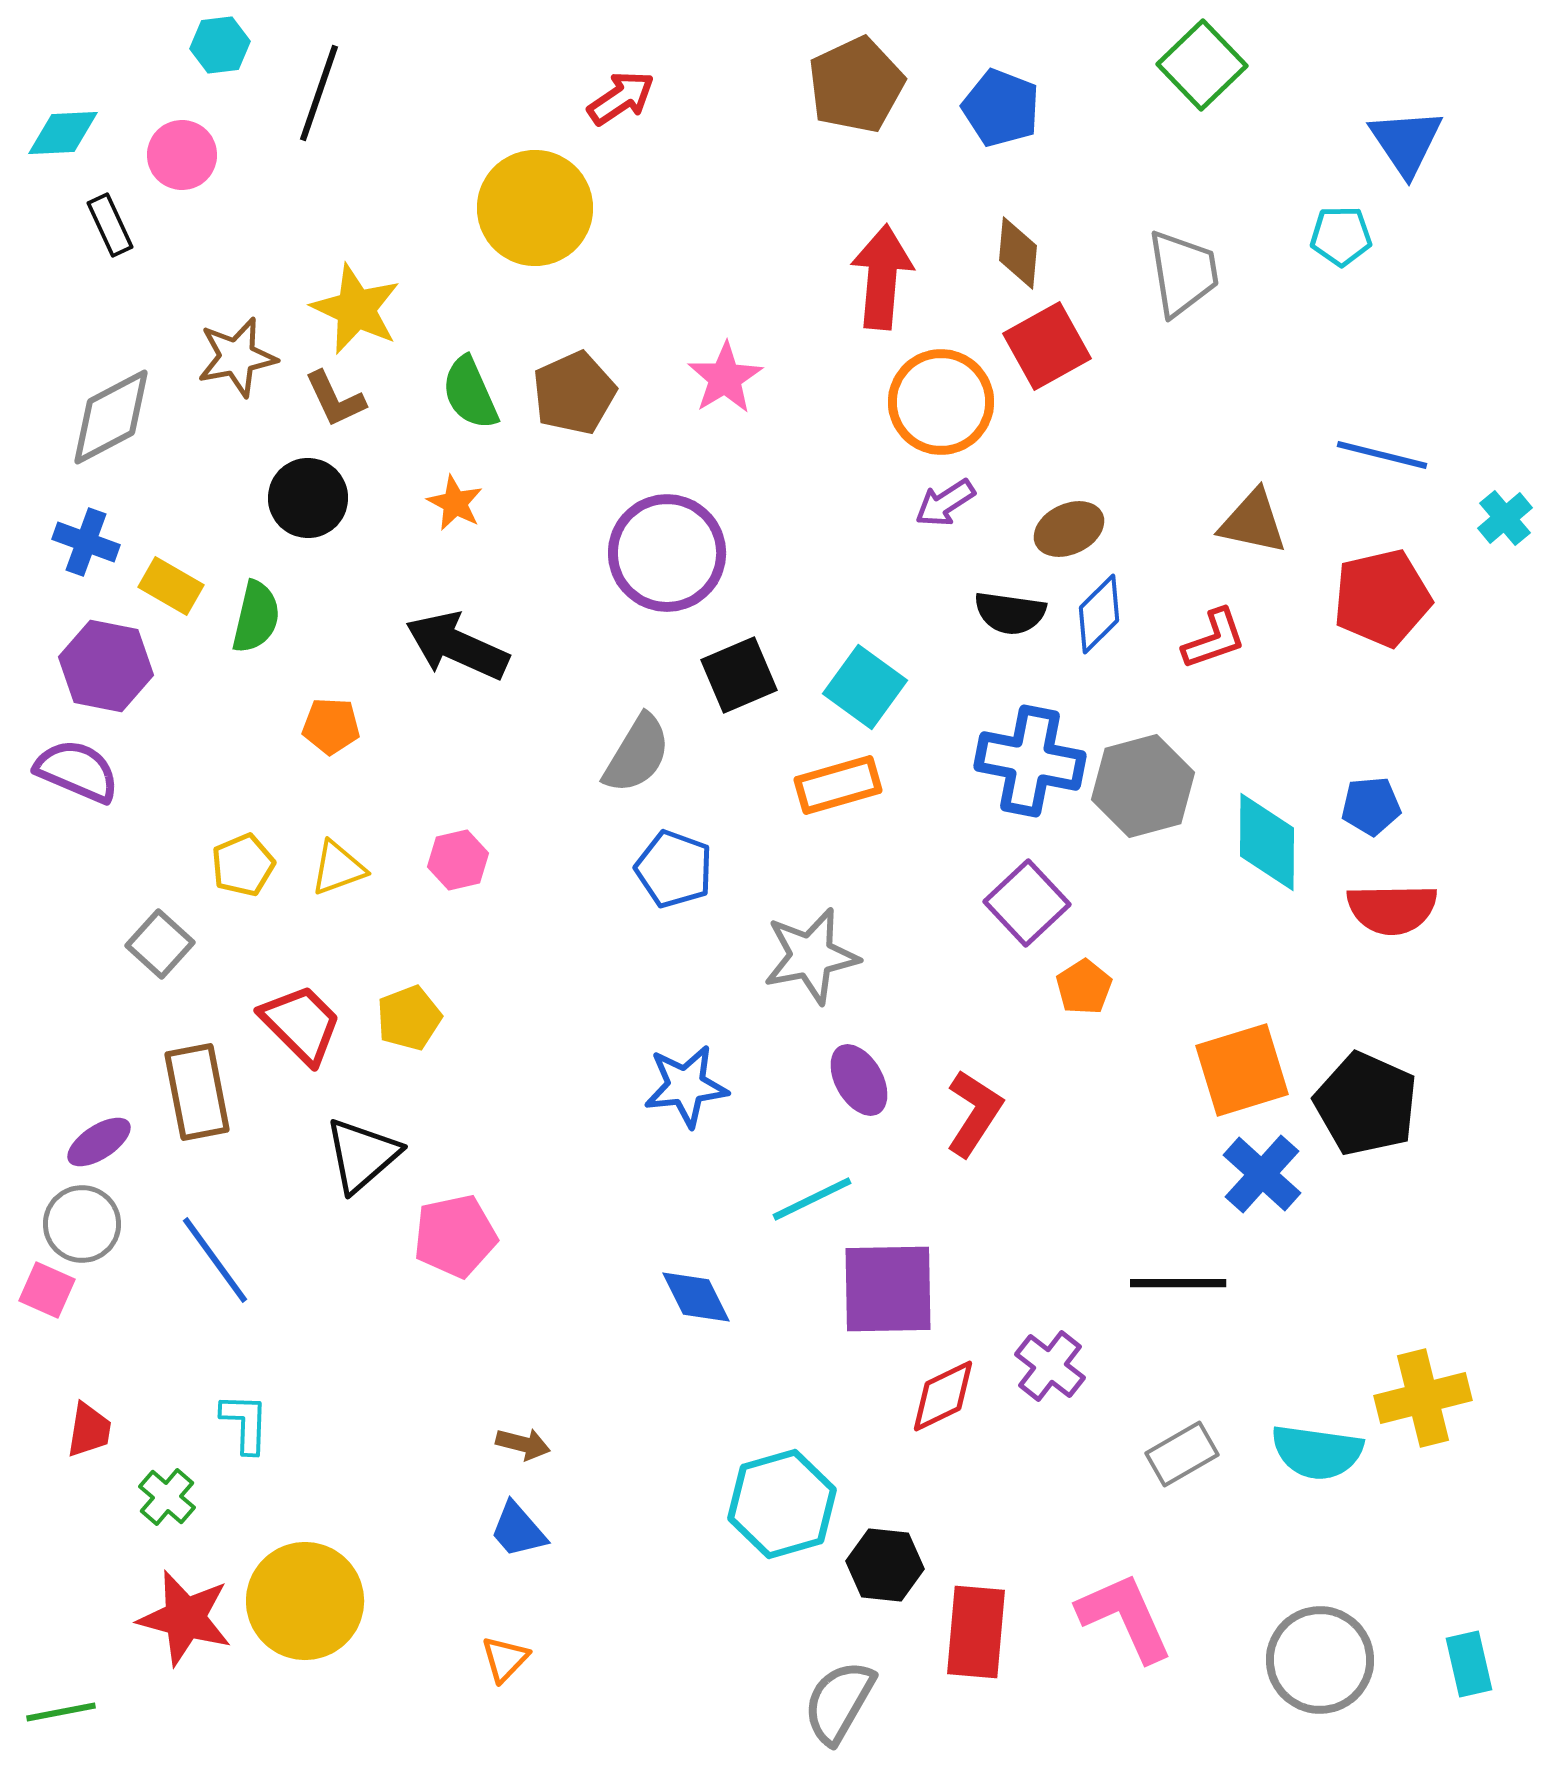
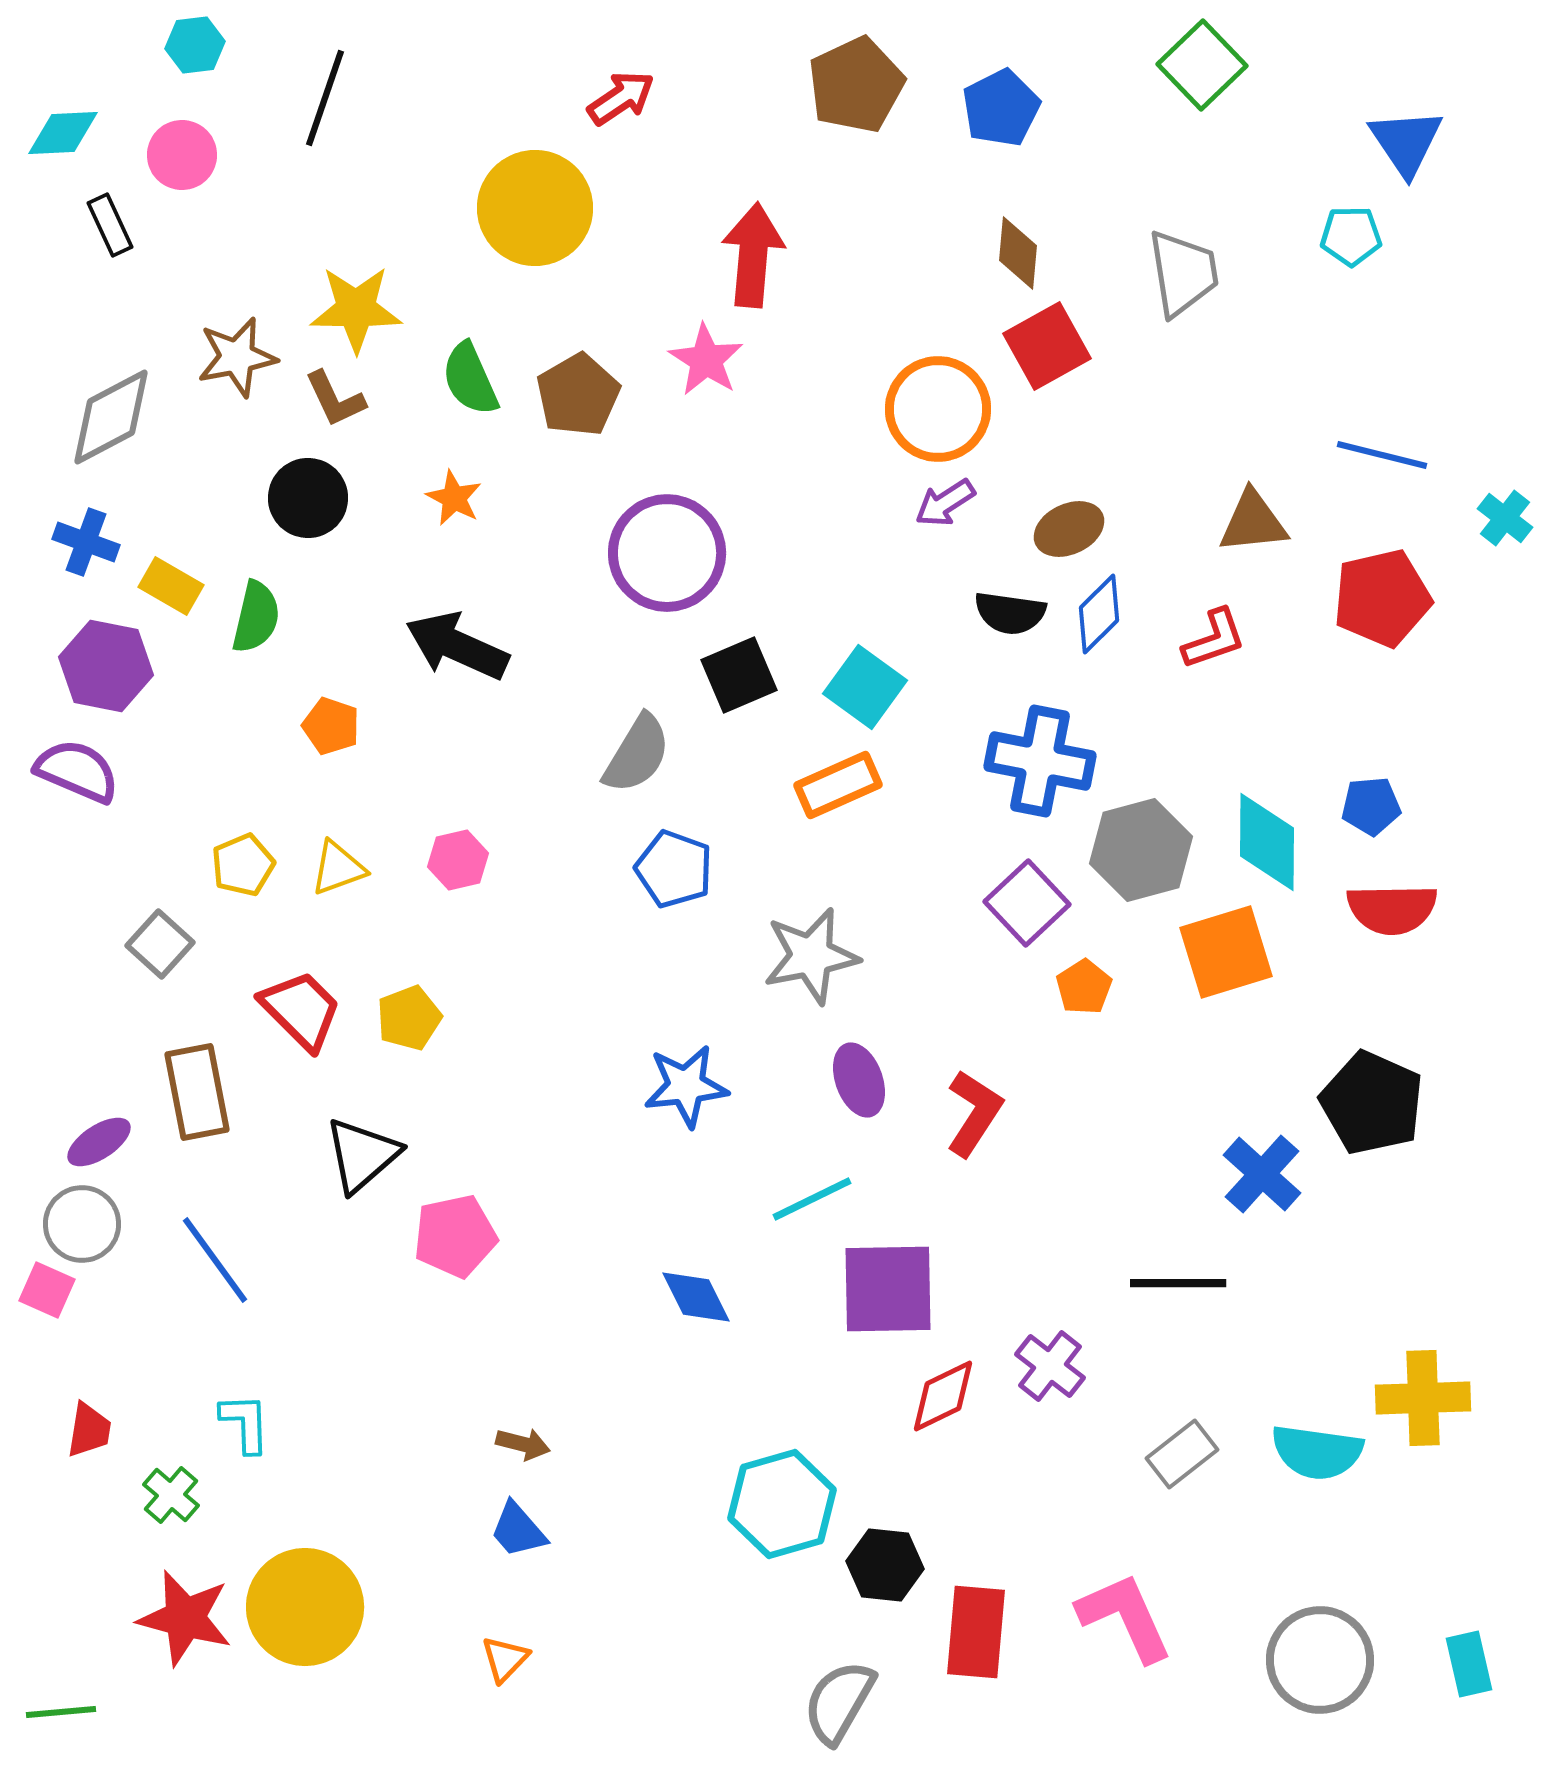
cyan hexagon at (220, 45): moved 25 px left
black line at (319, 93): moved 6 px right, 5 px down
blue pentagon at (1001, 108): rotated 24 degrees clockwise
cyan pentagon at (1341, 236): moved 10 px right
red arrow at (882, 277): moved 129 px left, 22 px up
yellow star at (356, 309): rotated 24 degrees counterclockwise
pink star at (725, 378): moved 19 px left, 18 px up; rotated 8 degrees counterclockwise
green semicircle at (470, 393): moved 14 px up
brown pentagon at (574, 393): moved 4 px right, 2 px down; rotated 6 degrees counterclockwise
orange circle at (941, 402): moved 3 px left, 7 px down
orange star at (455, 503): moved 1 px left, 5 px up
cyan cross at (1505, 518): rotated 12 degrees counterclockwise
brown triangle at (1253, 522): rotated 18 degrees counterclockwise
orange pentagon at (331, 726): rotated 16 degrees clockwise
blue cross at (1030, 761): moved 10 px right
orange rectangle at (838, 785): rotated 8 degrees counterclockwise
gray hexagon at (1143, 786): moved 2 px left, 64 px down
red trapezoid at (301, 1024): moved 14 px up
orange square at (1242, 1070): moved 16 px left, 118 px up
purple ellipse at (859, 1080): rotated 10 degrees clockwise
black pentagon at (1366, 1104): moved 6 px right, 1 px up
yellow cross at (1423, 1398): rotated 12 degrees clockwise
cyan L-shape at (245, 1423): rotated 4 degrees counterclockwise
gray rectangle at (1182, 1454): rotated 8 degrees counterclockwise
green cross at (167, 1497): moved 4 px right, 2 px up
yellow circle at (305, 1601): moved 6 px down
green line at (61, 1712): rotated 6 degrees clockwise
